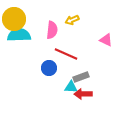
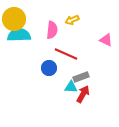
red arrow: rotated 120 degrees clockwise
